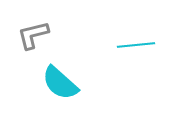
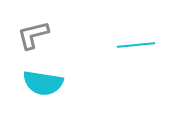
cyan semicircle: moved 17 px left; rotated 33 degrees counterclockwise
